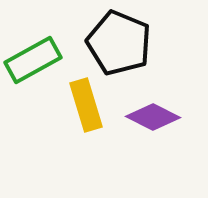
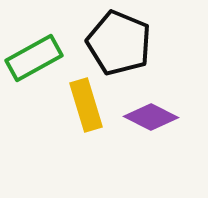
green rectangle: moved 1 px right, 2 px up
purple diamond: moved 2 px left
